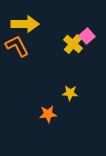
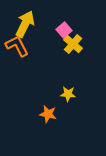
yellow arrow: rotated 64 degrees counterclockwise
pink square: moved 23 px left, 6 px up
yellow star: moved 2 px left, 1 px down
orange star: rotated 18 degrees clockwise
